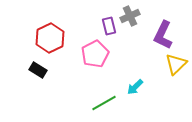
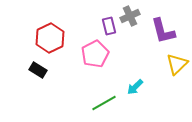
purple L-shape: moved 4 px up; rotated 40 degrees counterclockwise
yellow triangle: moved 1 px right
